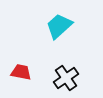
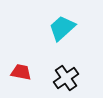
cyan trapezoid: moved 3 px right, 2 px down
